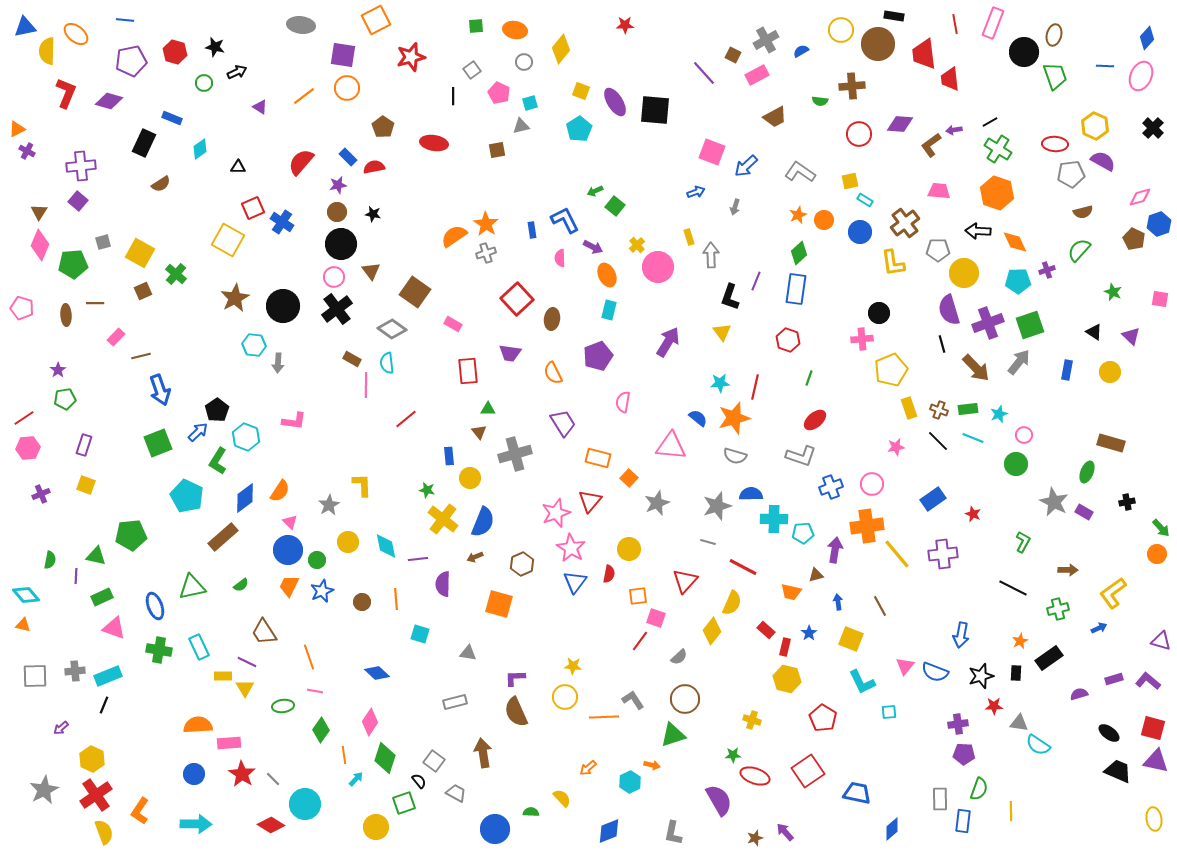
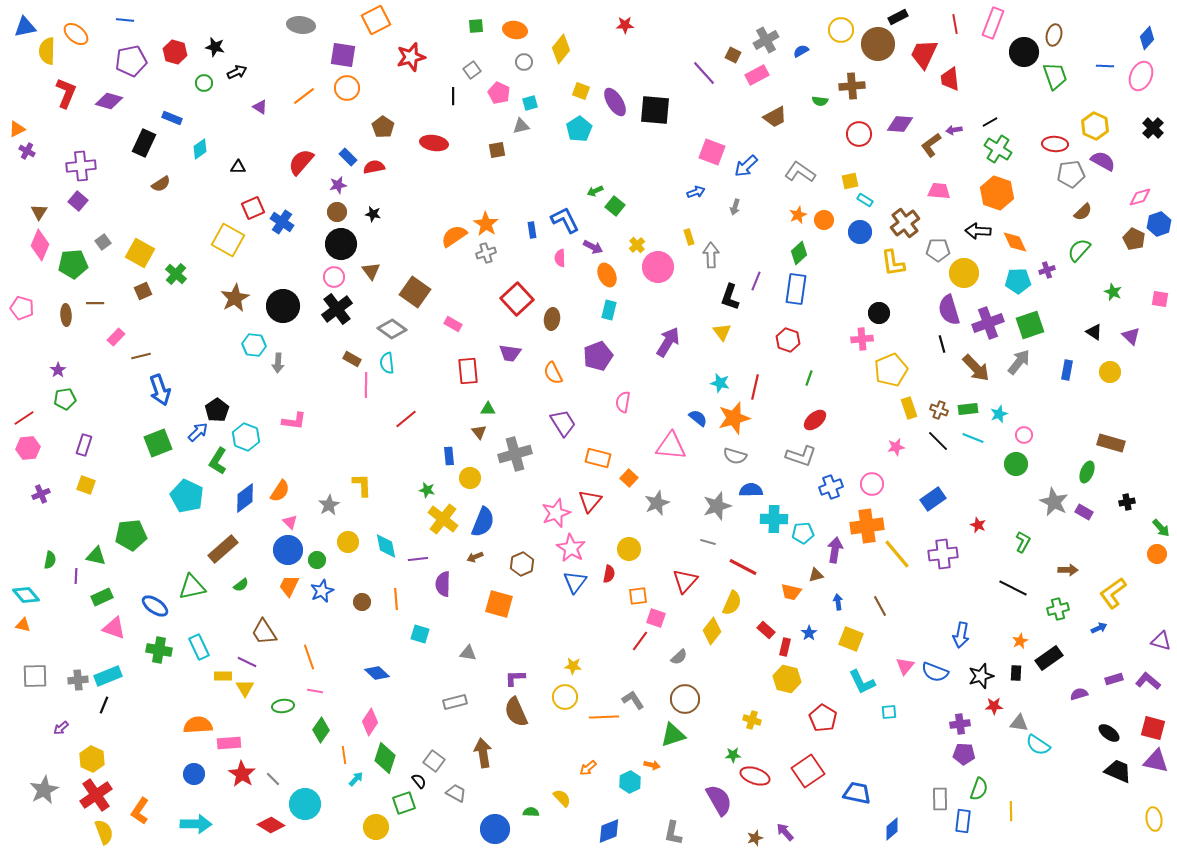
black rectangle at (894, 16): moved 4 px right, 1 px down; rotated 36 degrees counterclockwise
red trapezoid at (924, 54): rotated 32 degrees clockwise
brown semicircle at (1083, 212): rotated 30 degrees counterclockwise
gray square at (103, 242): rotated 21 degrees counterclockwise
cyan star at (720, 383): rotated 18 degrees clockwise
blue semicircle at (751, 494): moved 4 px up
red star at (973, 514): moved 5 px right, 11 px down
brown rectangle at (223, 537): moved 12 px down
blue ellipse at (155, 606): rotated 36 degrees counterclockwise
gray cross at (75, 671): moved 3 px right, 9 px down
purple cross at (958, 724): moved 2 px right
